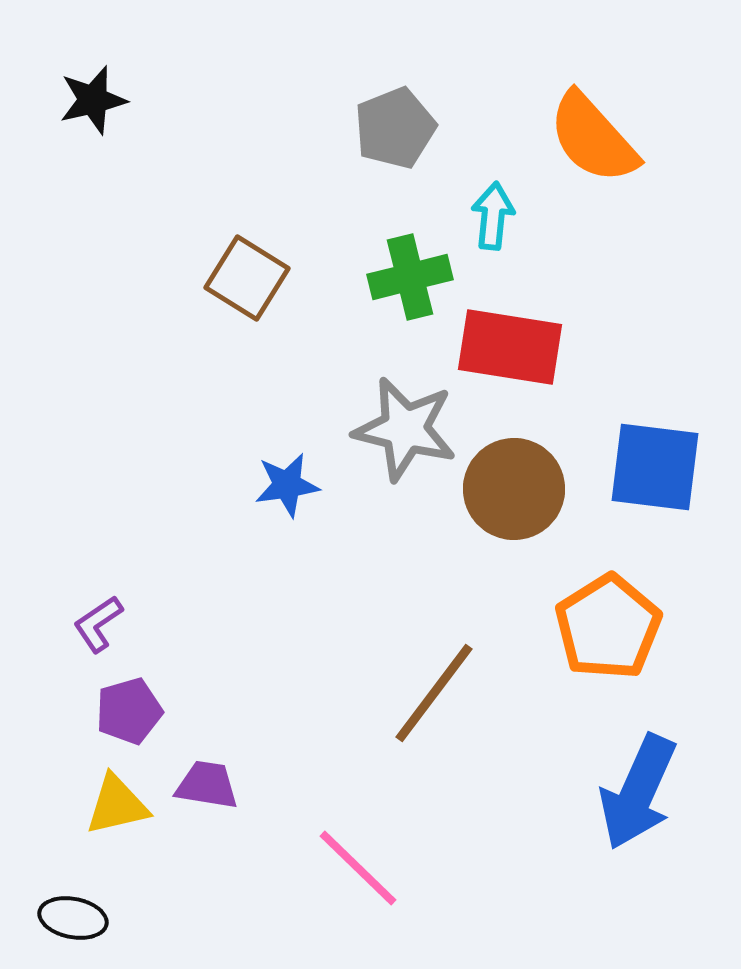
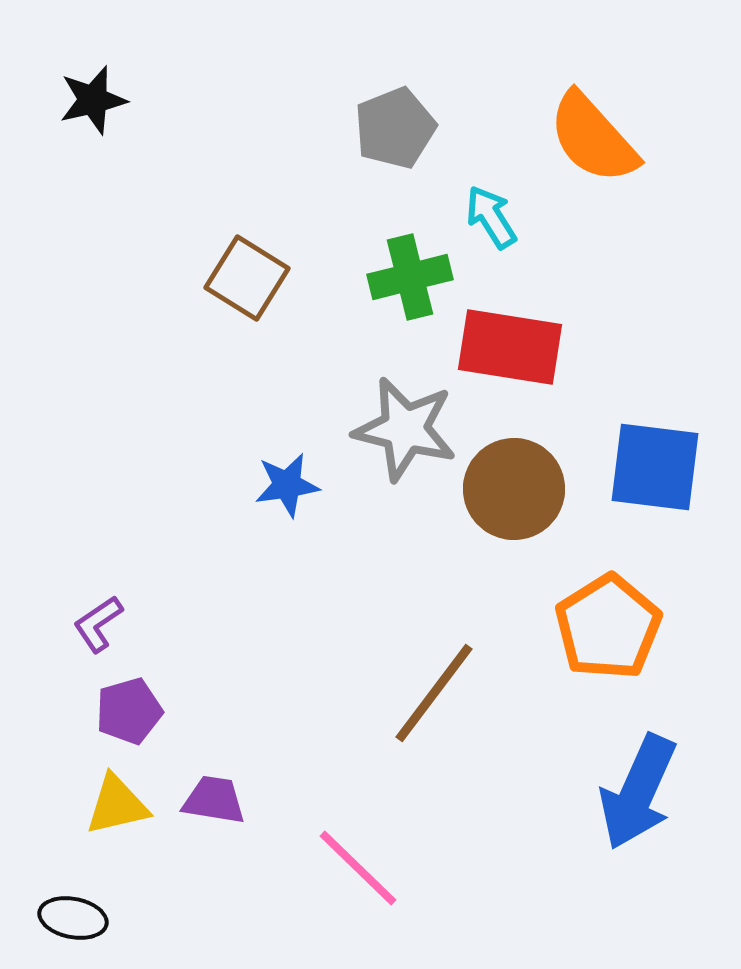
cyan arrow: moved 2 px left, 1 px down; rotated 38 degrees counterclockwise
purple trapezoid: moved 7 px right, 15 px down
